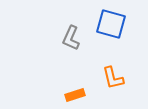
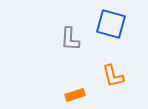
gray L-shape: moved 1 px left, 1 px down; rotated 20 degrees counterclockwise
orange L-shape: moved 2 px up
